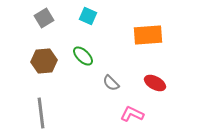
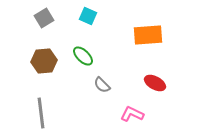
gray semicircle: moved 9 px left, 2 px down
